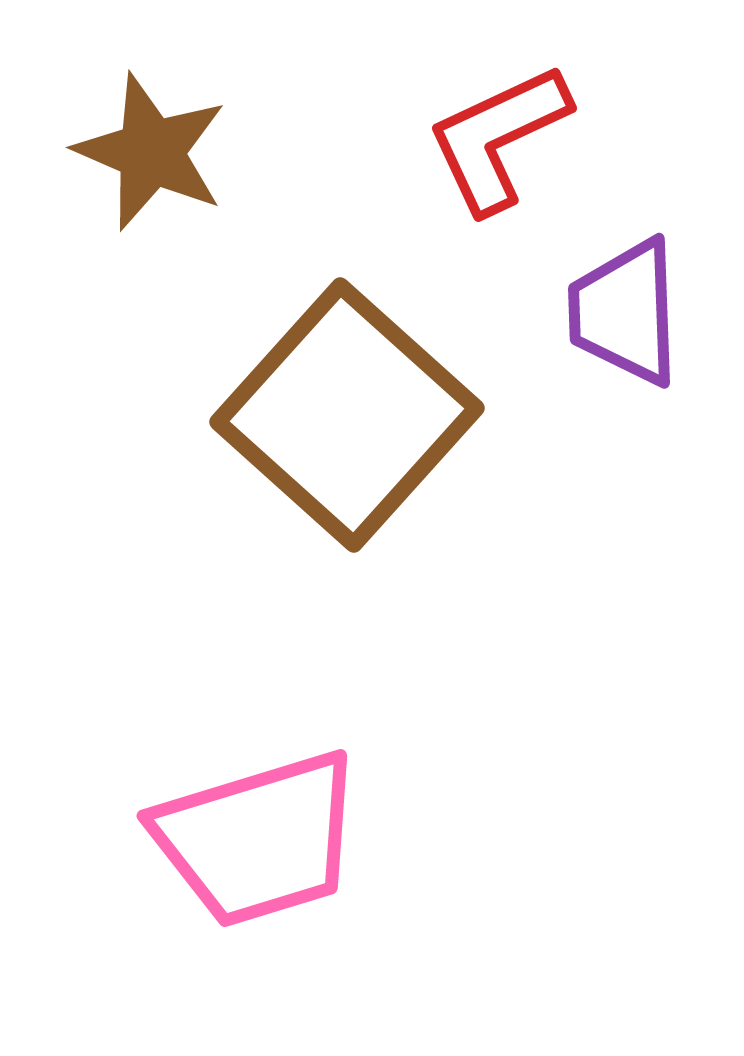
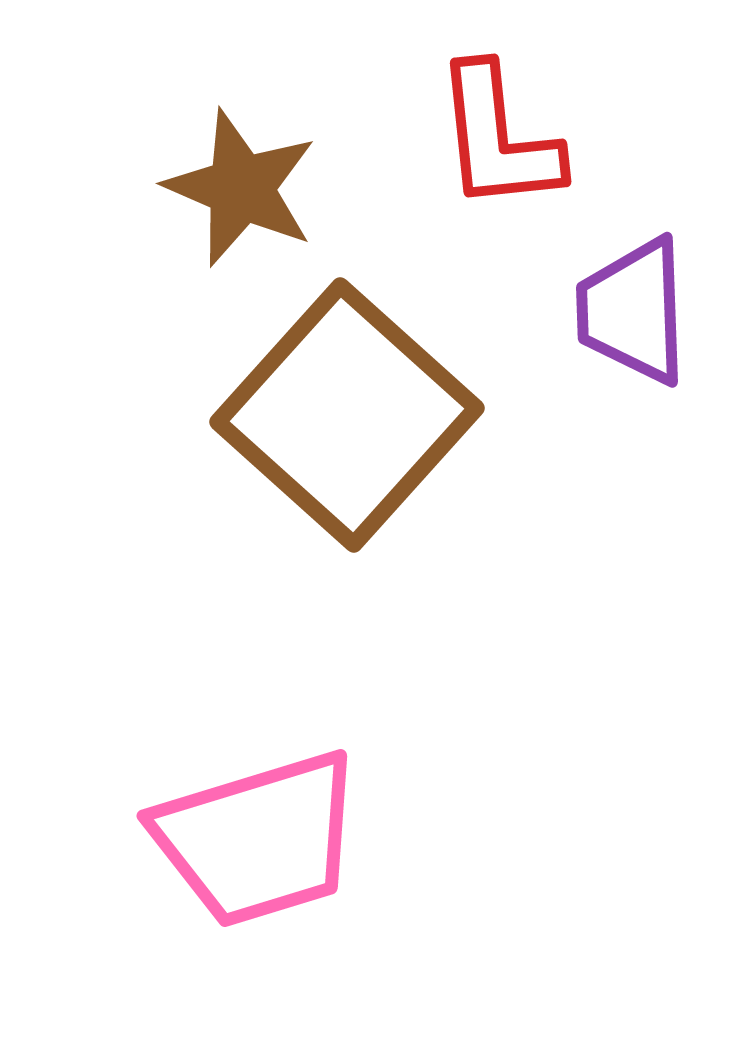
red L-shape: rotated 71 degrees counterclockwise
brown star: moved 90 px right, 36 px down
purple trapezoid: moved 8 px right, 1 px up
